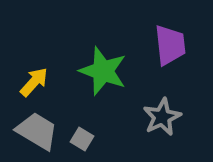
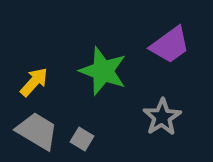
purple trapezoid: rotated 60 degrees clockwise
gray star: rotated 6 degrees counterclockwise
